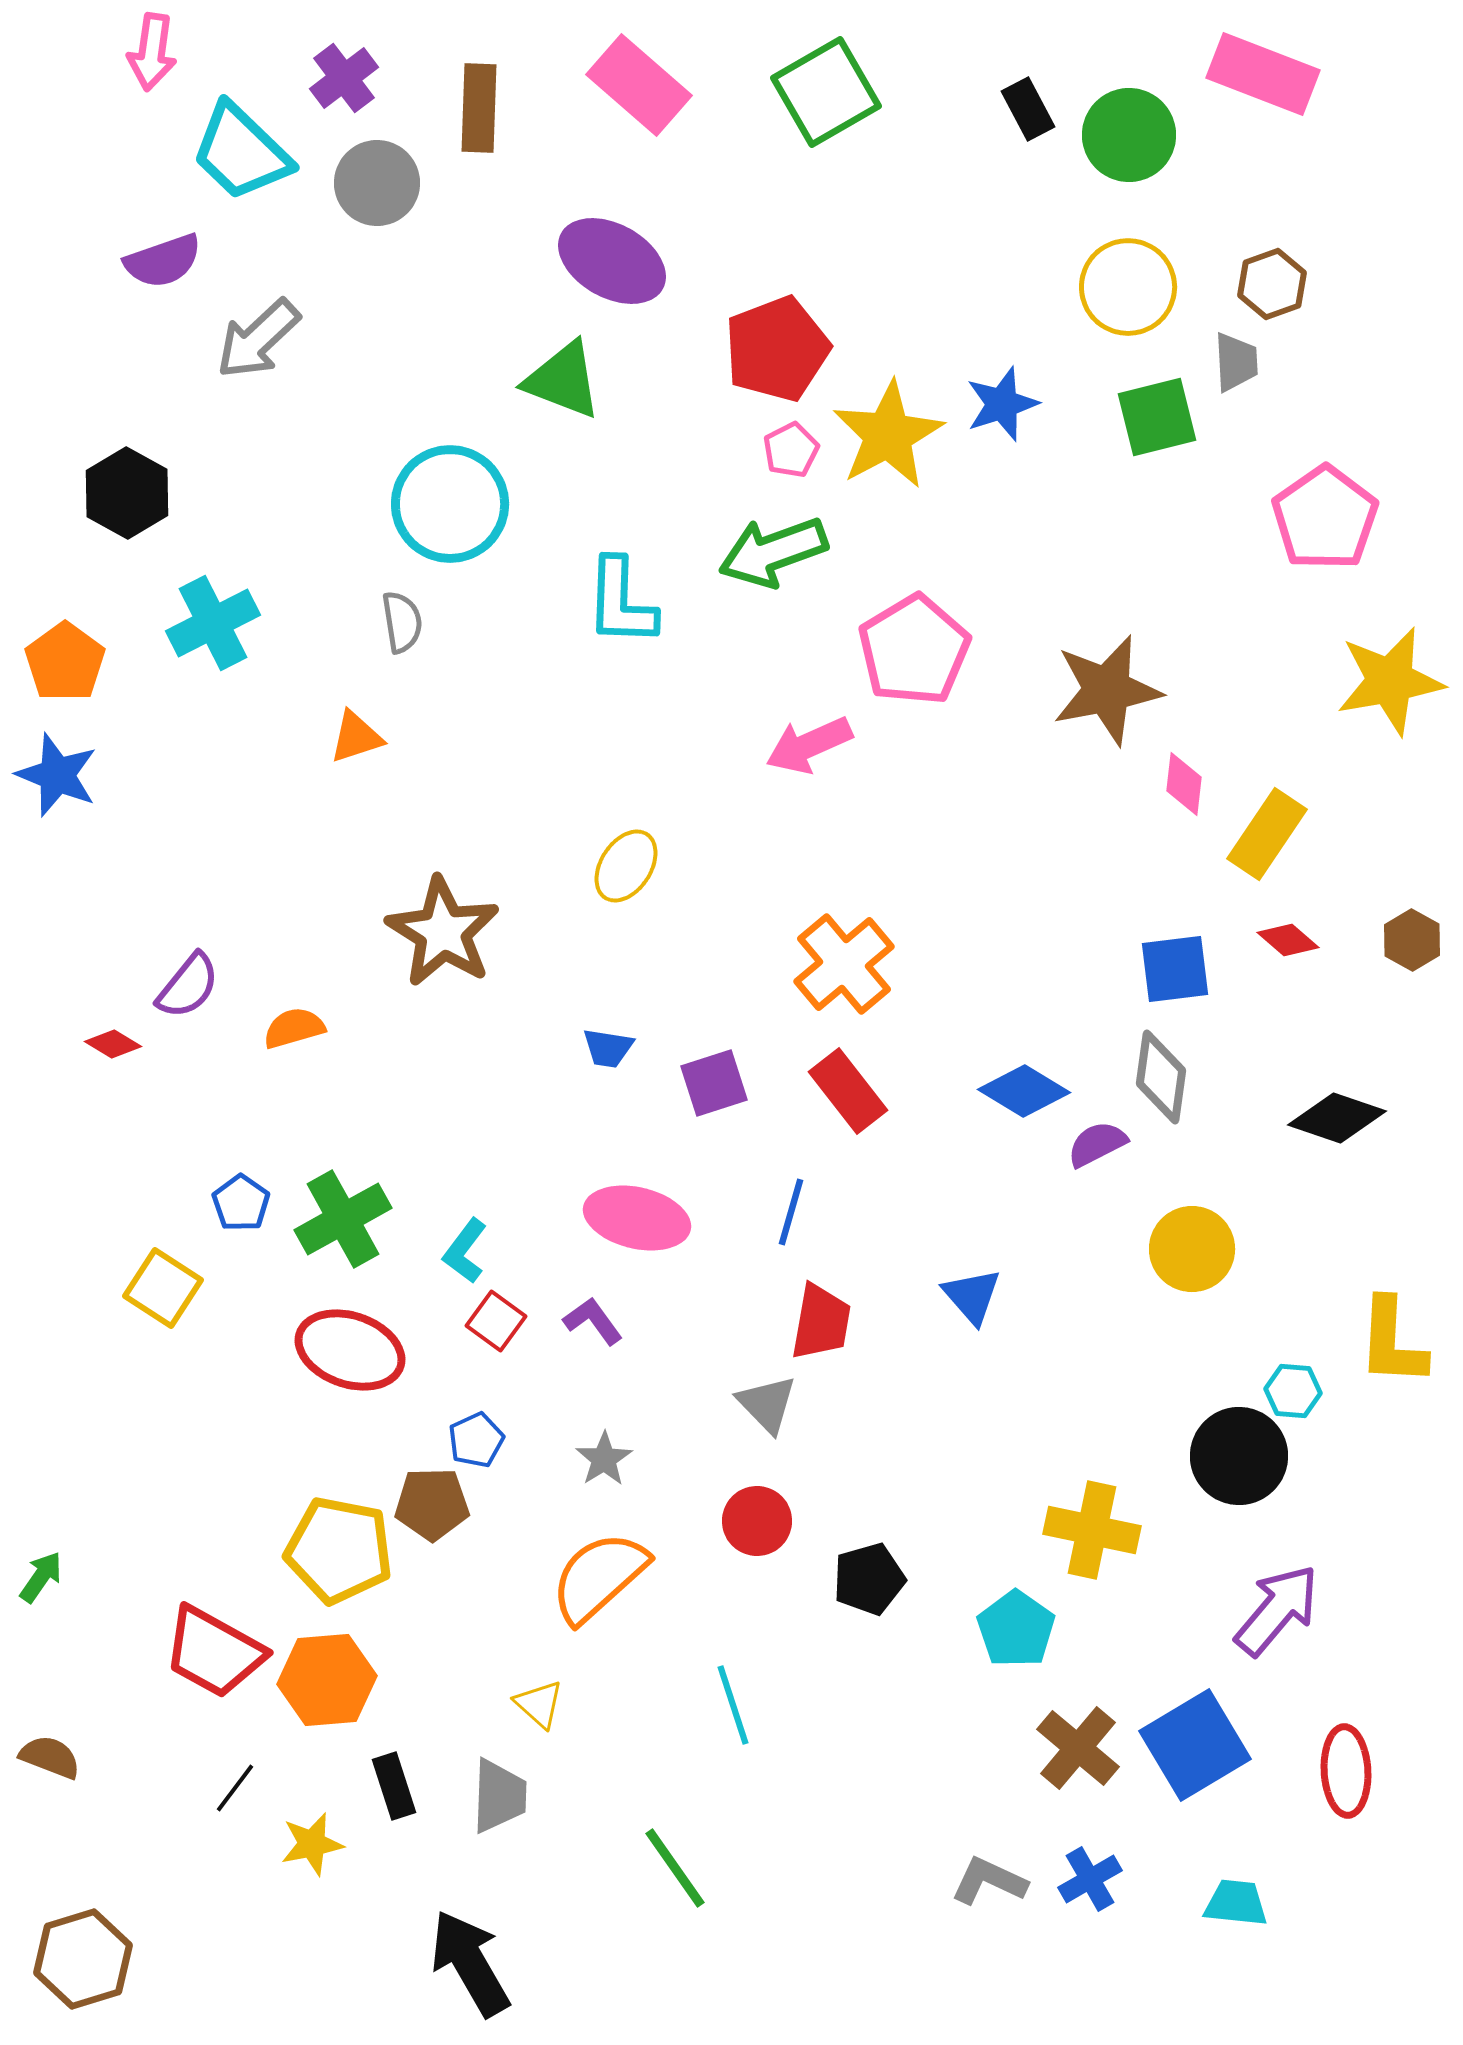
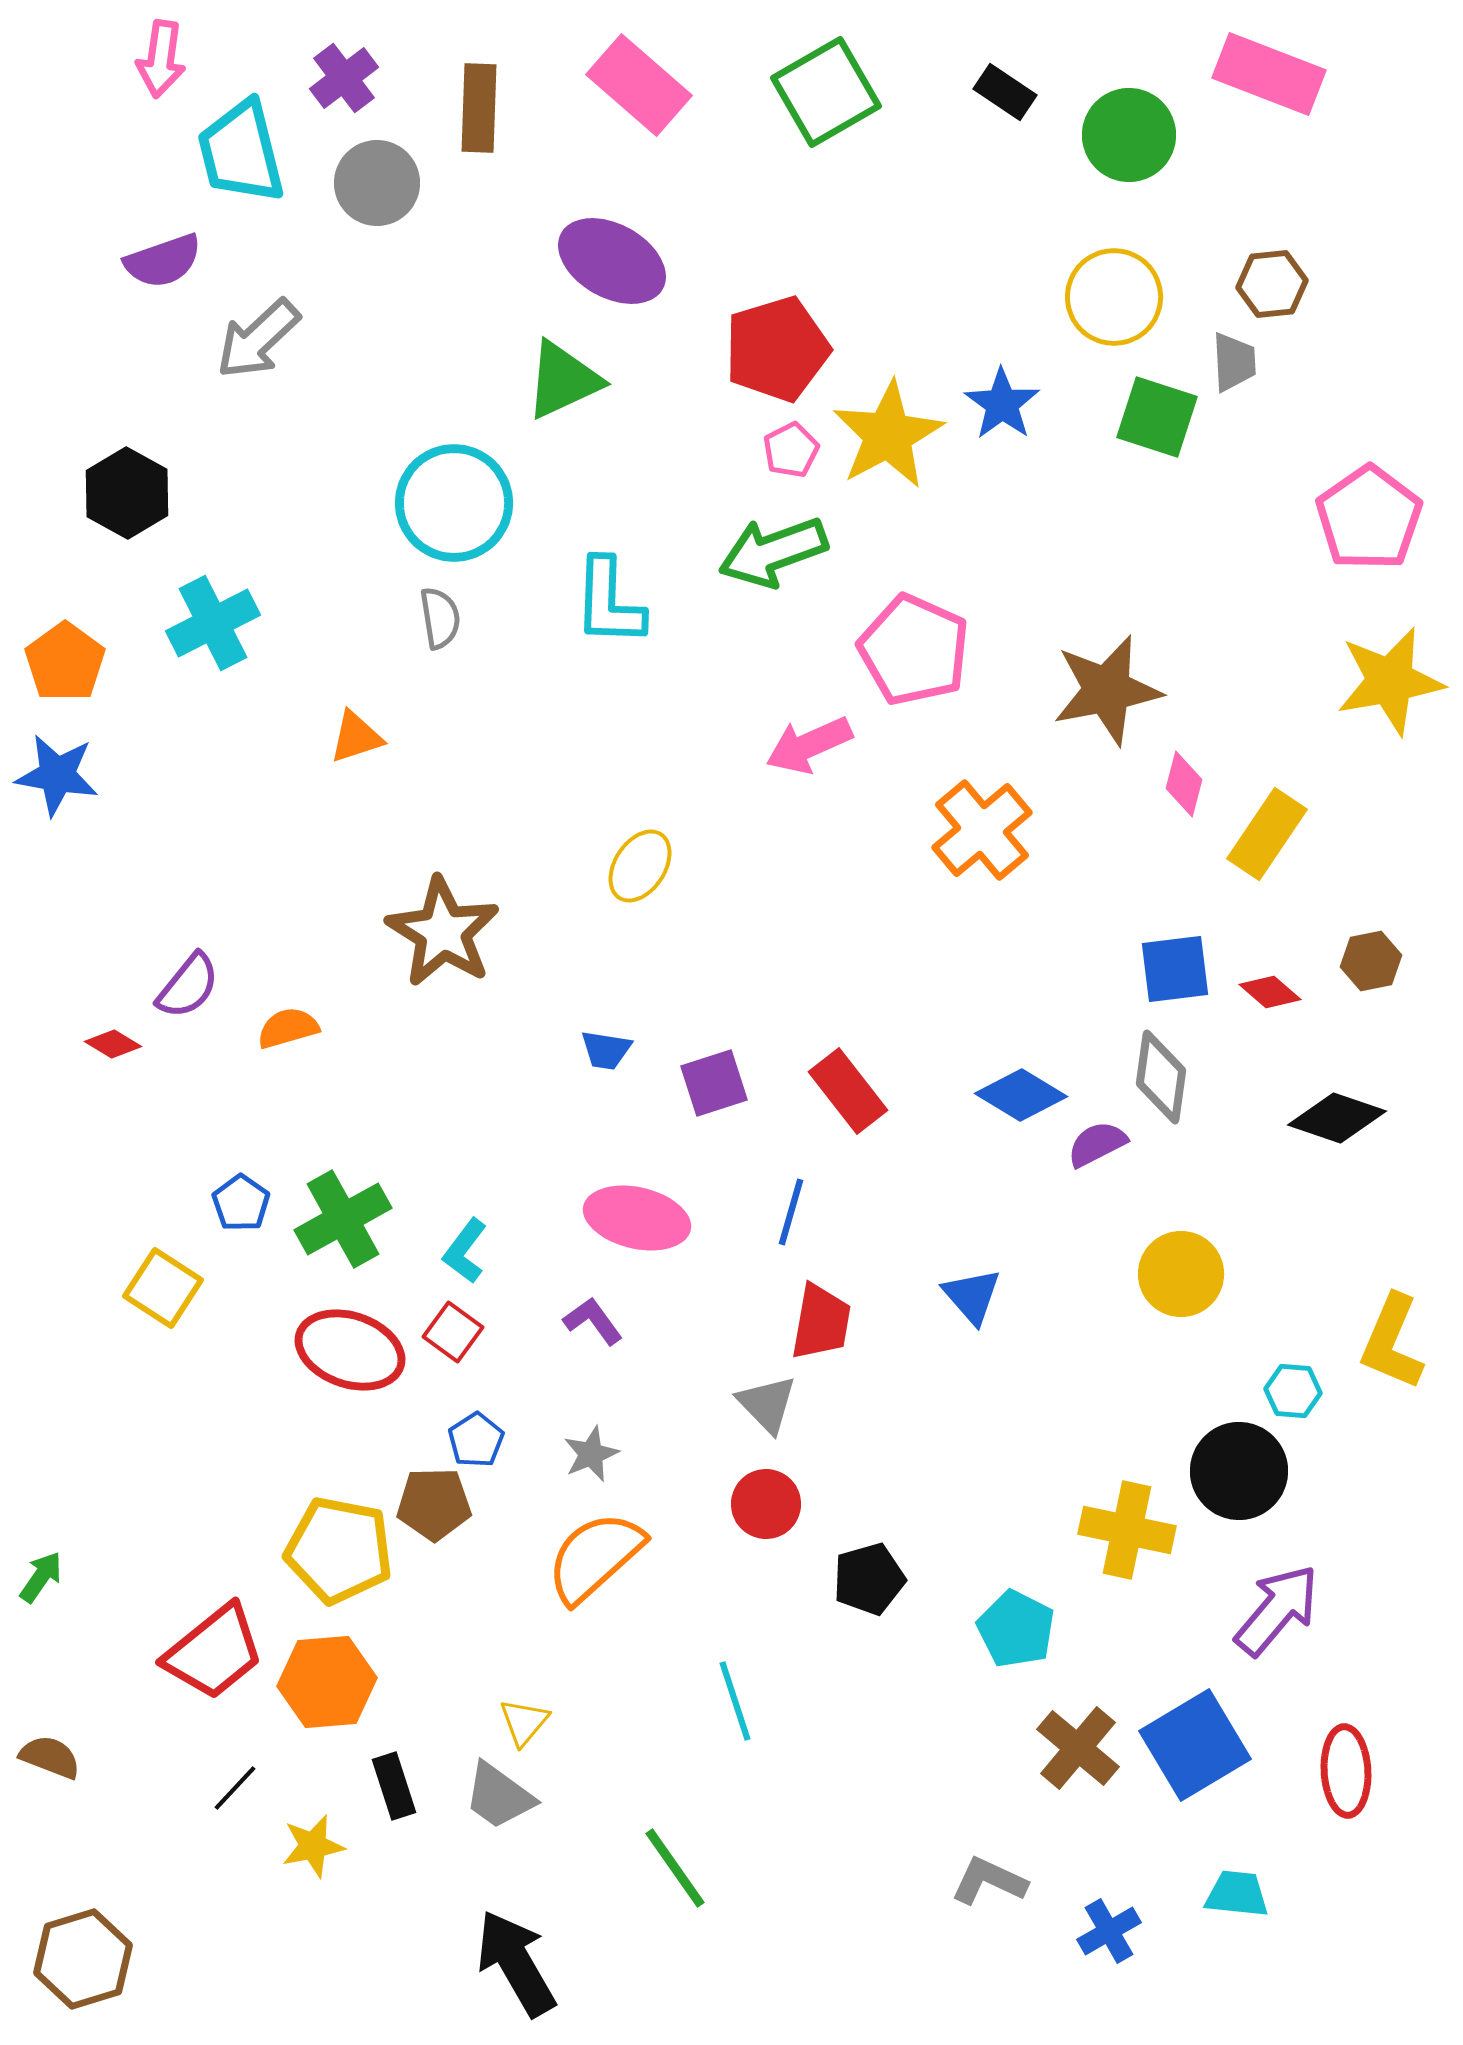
pink arrow at (152, 52): moved 9 px right, 7 px down
pink rectangle at (1263, 74): moved 6 px right
black rectangle at (1028, 109): moved 23 px left, 17 px up; rotated 28 degrees counterclockwise
cyan trapezoid at (241, 152): rotated 32 degrees clockwise
brown hexagon at (1272, 284): rotated 14 degrees clockwise
yellow circle at (1128, 287): moved 14 px left, 10 px down
red pentagon at (777, 349): rotated 4 degrees clockwise
gray trapezoid at (1236, 362): moved 2 px left
green triangle at (563, 380): rotated 46 degrees counterclockwise
blue star at (1002, 404): rotated 18 degrees counterclockwise
green square at (1157, 417): rotated 32 degrees clockwise
cyan circle at (450, 504): moved 4 px right, 1 px up
pink pentagon at (1325, 518): moved 44 px right
cyan L-shape at (621, 602): moved 12 px left
gray semicircle at (402, 622): moved 38 px right, 4 px up
pink pentagon at (914, 650): rotated 17 degrees counterclockwise
blue star at (57, 775): rotated 12 degrees counterclockwise
pink diamond at (1184, 784): rotated 8 degrees clockwise
yellow ellipse at (626, 866): moved 14 px right
red diamond at (1288, 940): moved 18 px left, 52 px down
brown hexagon at (1412, 940): moved 41 px left, 21 px down; rotated 20 degrees clockwise
orange cross at (844, 964): moved 138 px right, 134 px up
orange semicircle at (294, 1028): moved 6 px left
blue trapezoid at (608, 1048): moved 2 px left, 2 px down
blue diamond at (1024, 1091): moved 3 px left, 4 px down
yellow circle at (1192, 1249): moved 11 px left, 25 px down
red square at (496, 1321): moved 43 px left, 11 px down
yellow L-shape at (1392, 1342): rotated 20 degrees clockwise
blue pentagon at (476, 1440): rotated 8 degrees counterclockwise
black circle at (1239, 1456): moved 15 px down
gray star at (604, 1459): moved 13 px left, 5 px up; rotated 10 degrees clockwise
brown pentagon at (432, 1504): moved 2 px right
red circle at (757, 1521): moved 9 px right, 17 px up
yellow cross at (1092, 1530): moved 35 px right
orange semicircle at (599, 1577): moved 4 px left, 20 px up
cyan pentagon at (1016, 1629): rotated 8 degrees counterclockwise
red trapezoid at (214, 1652): rotated 68 degrees counterclockwise
orange hexagon at (327, 1680): moved 2 px down
yellow triangle at (539, 1704): moved 15 px left, 18 px down; rotated 28 degrees clockwise
cyan line at (733, 1705): moved 2 px right, 4 px up
black line at (235, 1788): rotated 6 degrees clockwise
gray trapezoid at (499, 1796): rotated 124 degrees clockwise
yellow star at (312, 1844): moved 1 px right, 2 px down
blue cross at (1090, 1879): moved 19 px right, 52 px down
cyan trapezoid at (1236, 1903): moved 1 px right, 9 px up
black arrow at (470, 1963): moved 46 px right
